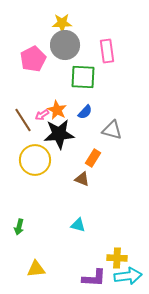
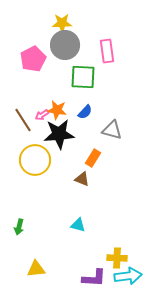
orange star: rotated 18 degrees counterclockwise
